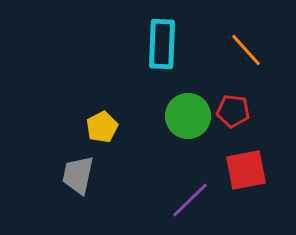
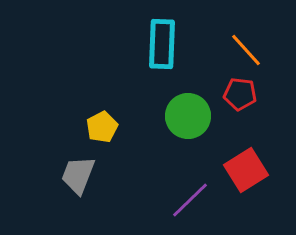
red pentagon: moved 7 px right, 17 px up
red square: rotated 21 degrees counterclockwise
gray trapezoid: rotated 9 degrees clockwise
